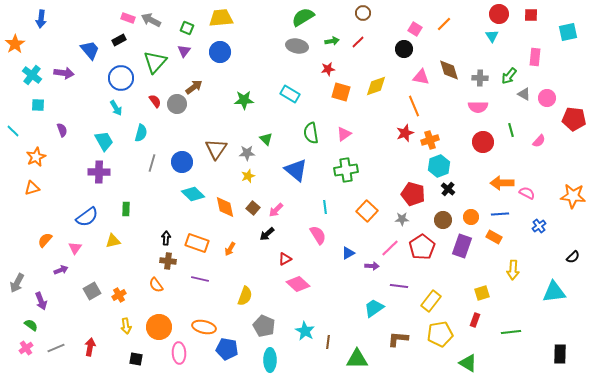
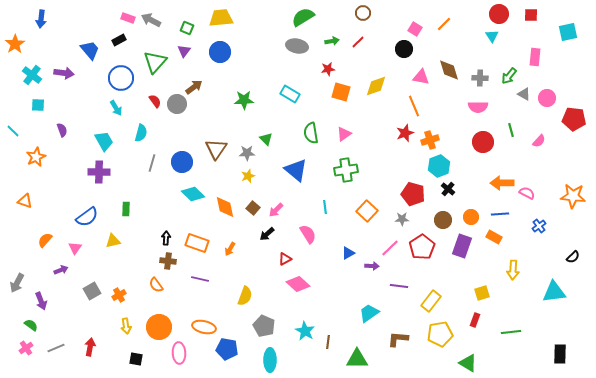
orange triangle at (32, 188): moved 7 px left, 13 px down; rotated 35 degrees clockwise
pink semicircle at (318, 235): moved 10 px left, 1 px up
cyan trapezoid at (374, 308): moved 5 px left, 5 px down
